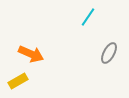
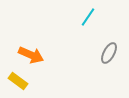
orange arrow: moved 1 px down
yellow rectangle: rotated 66 degrees clockwise
